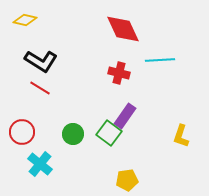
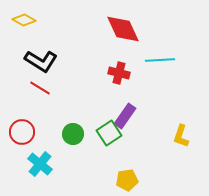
yellow diamond: moved 1 px left; rotated 15 degrees clockwise
green square: rotated 20 degrees clockwise
